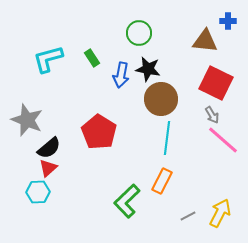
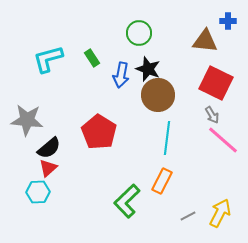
black star: rotated 10 degrees clockwise
brown circle: moved 3 px left, 4 px up
gray star: rotated 16 degrees counterclockwise
